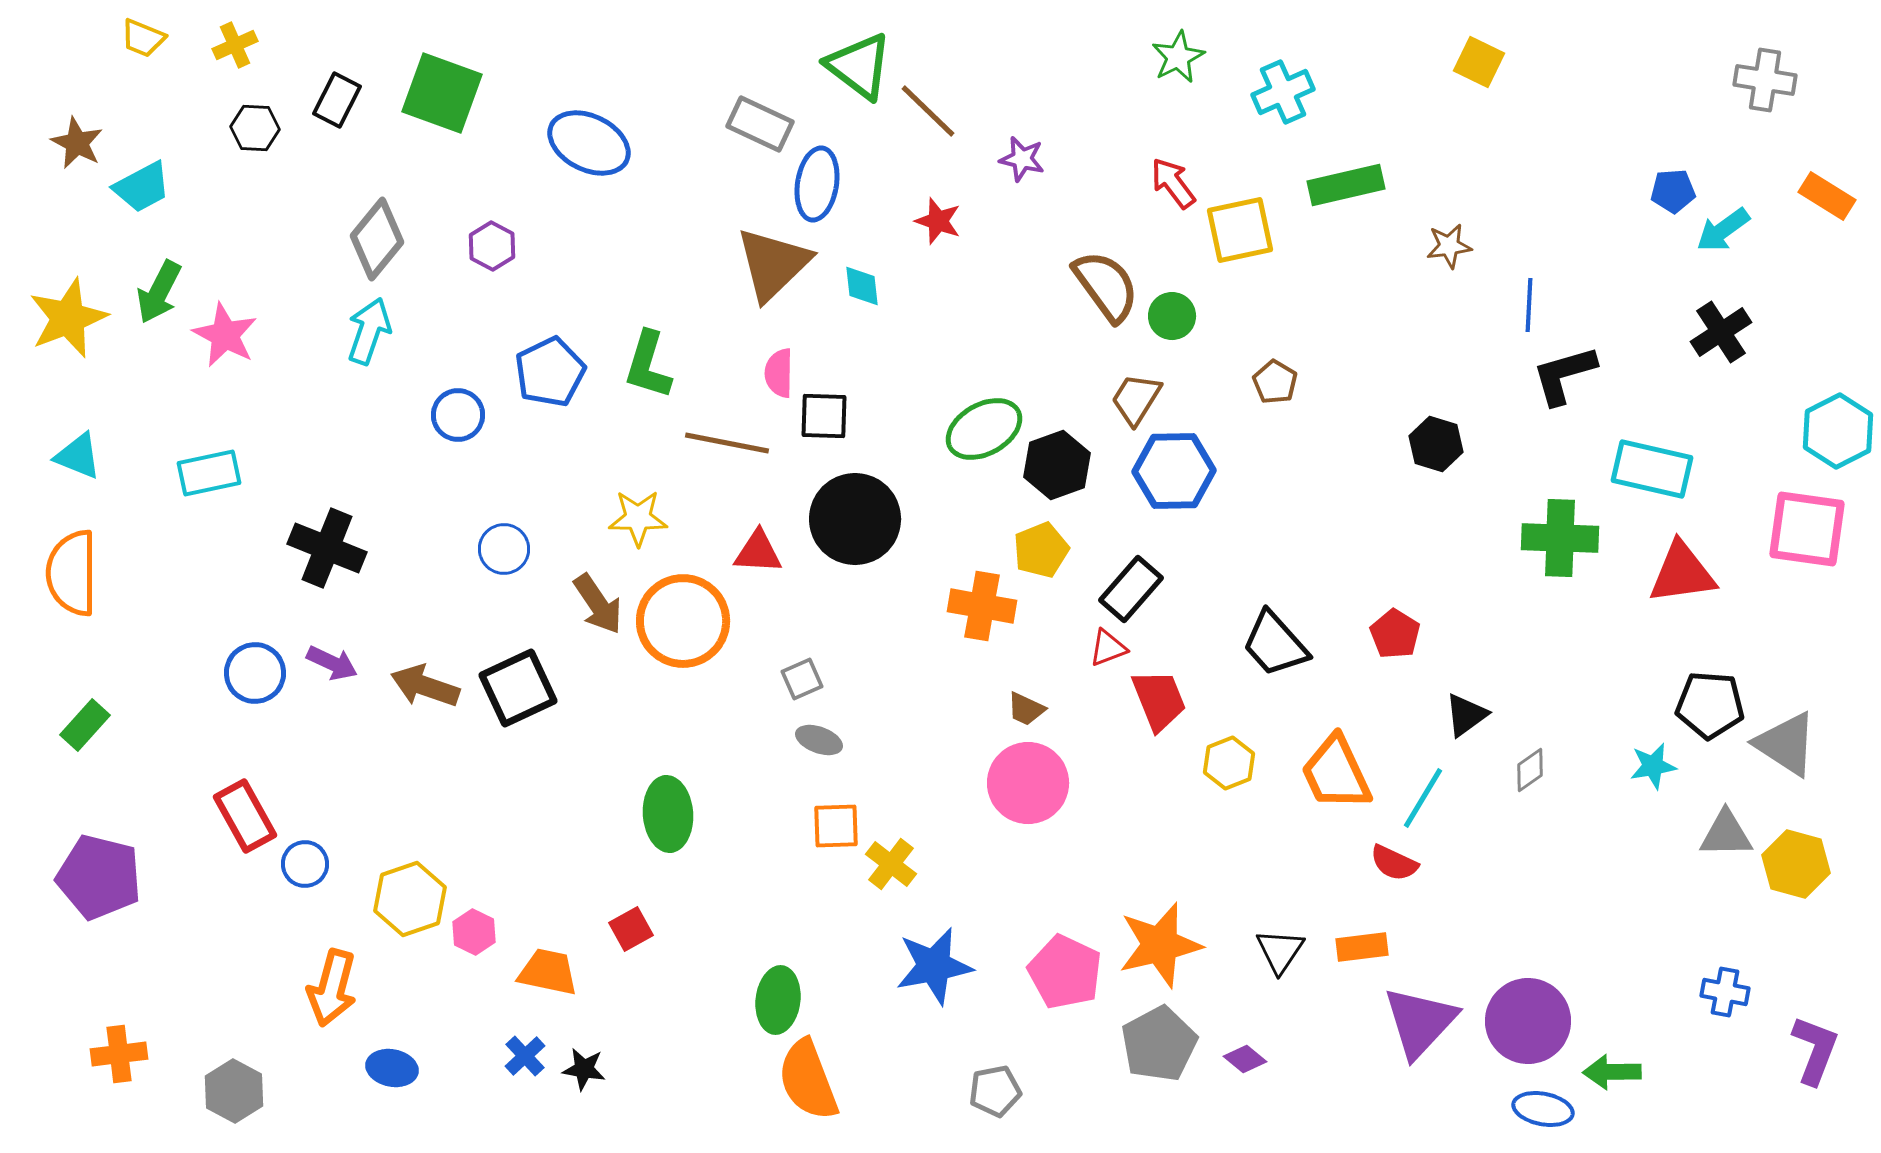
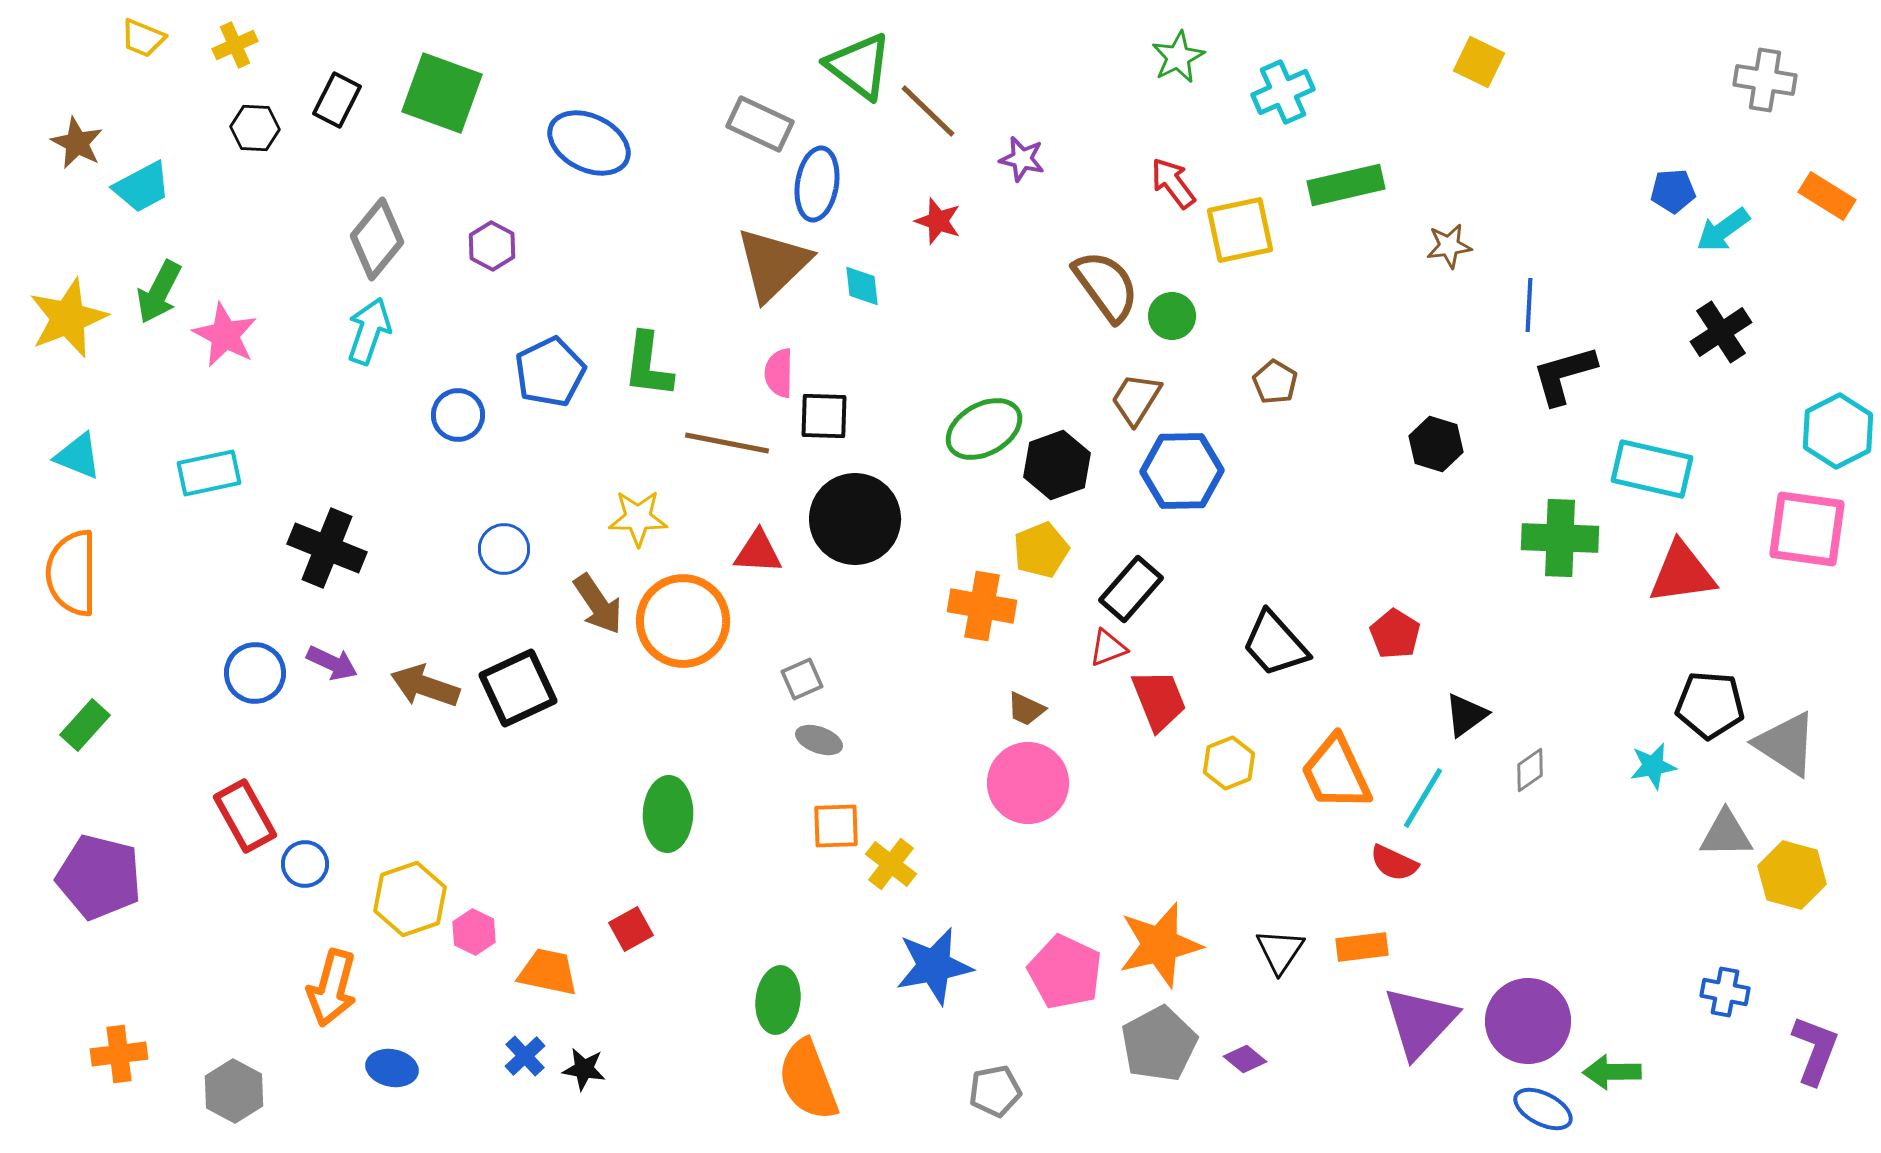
green L-shape at (648, 365): rotated 10 degrees counterclockwise
blue hexagon at (1174, 471): moved 8 px right
green ellipse at (668, 814): rotated 6 degrees clockwise
yellow hexagon at (1796, 864): moved 4 px left, 11 px down
blue ellipse at (1543, 1109): rotated 16 degrees clockwise
